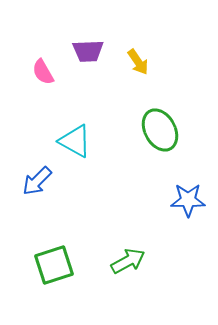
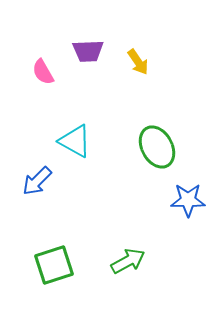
green ellipse: moved 3 px left, 17 px down
